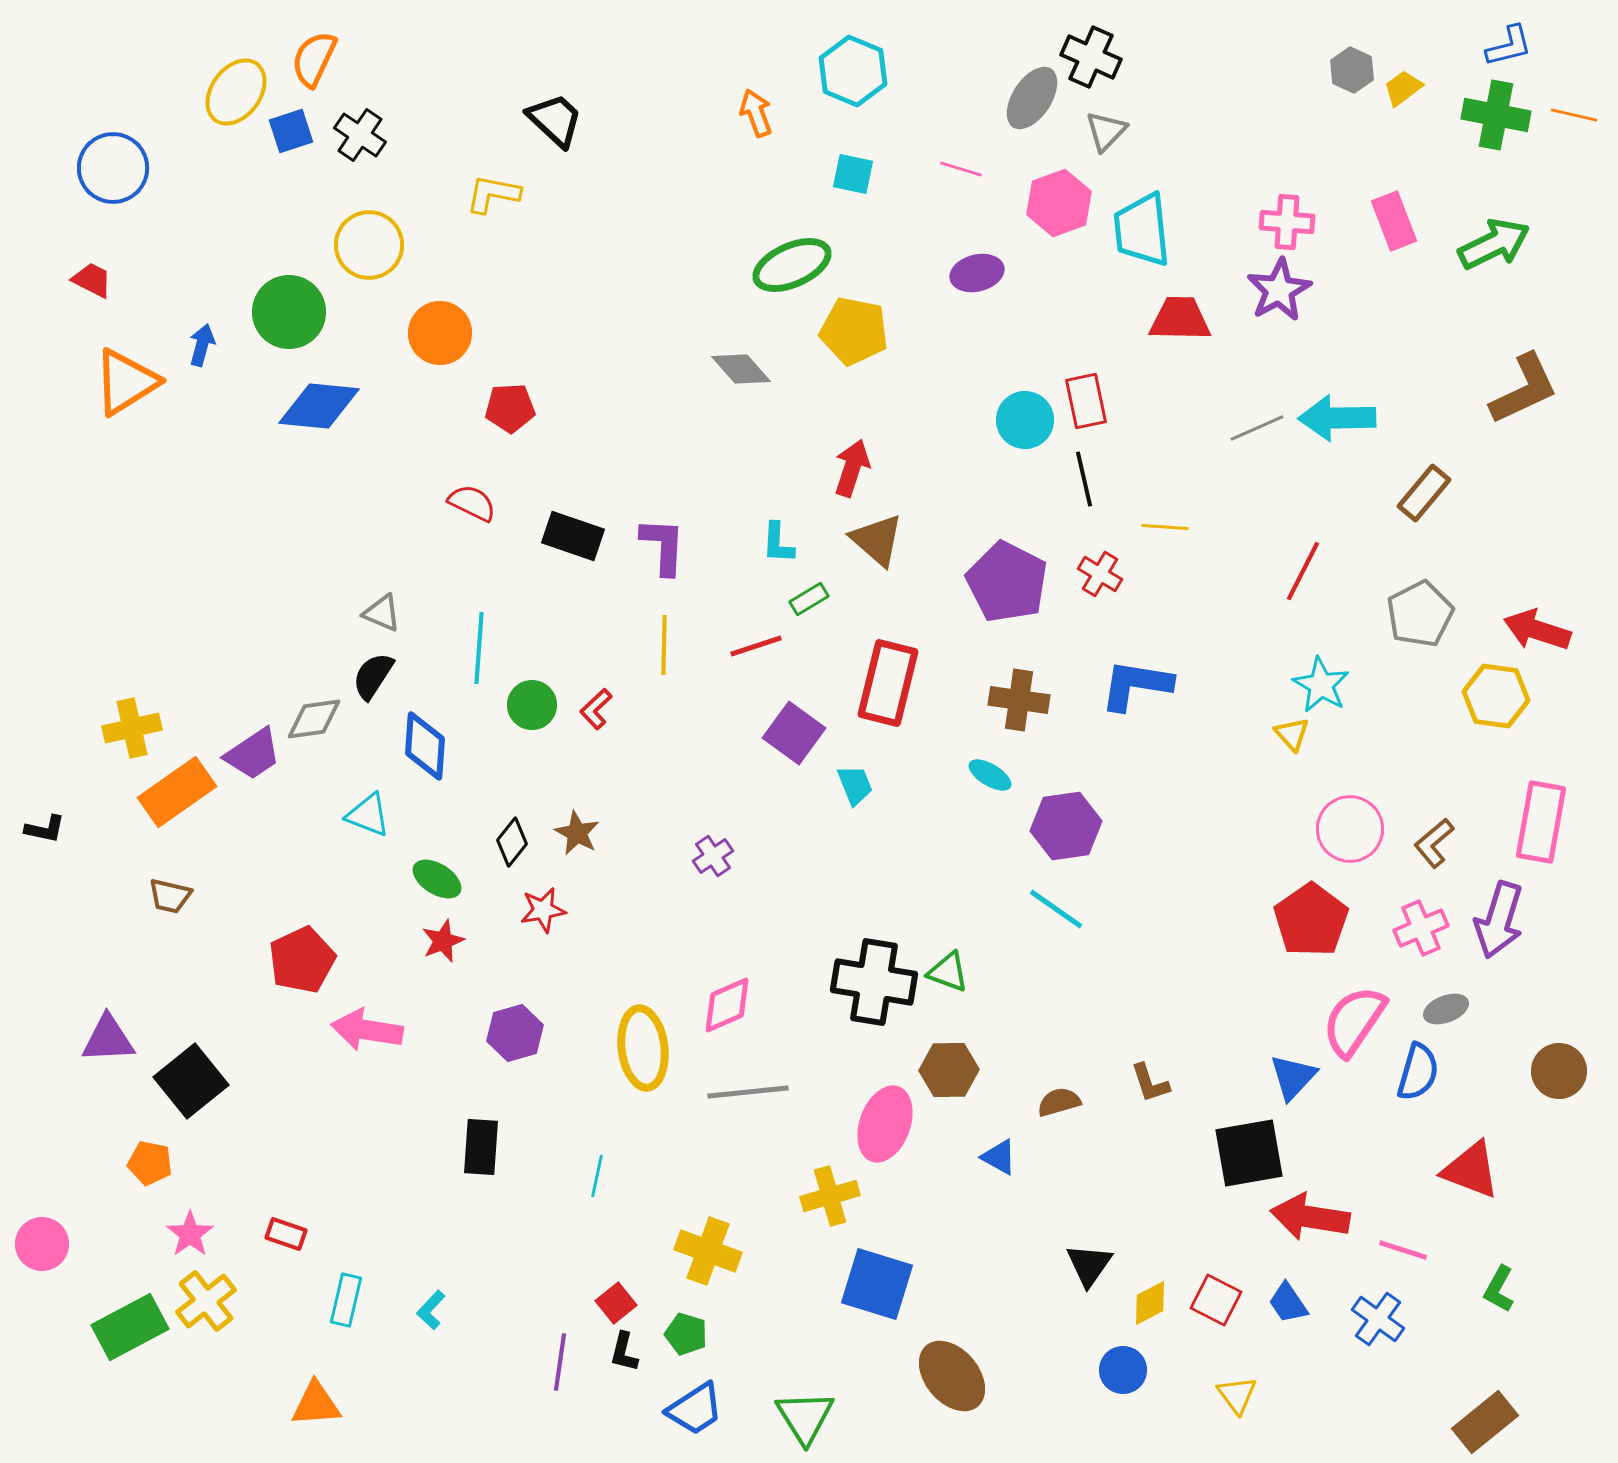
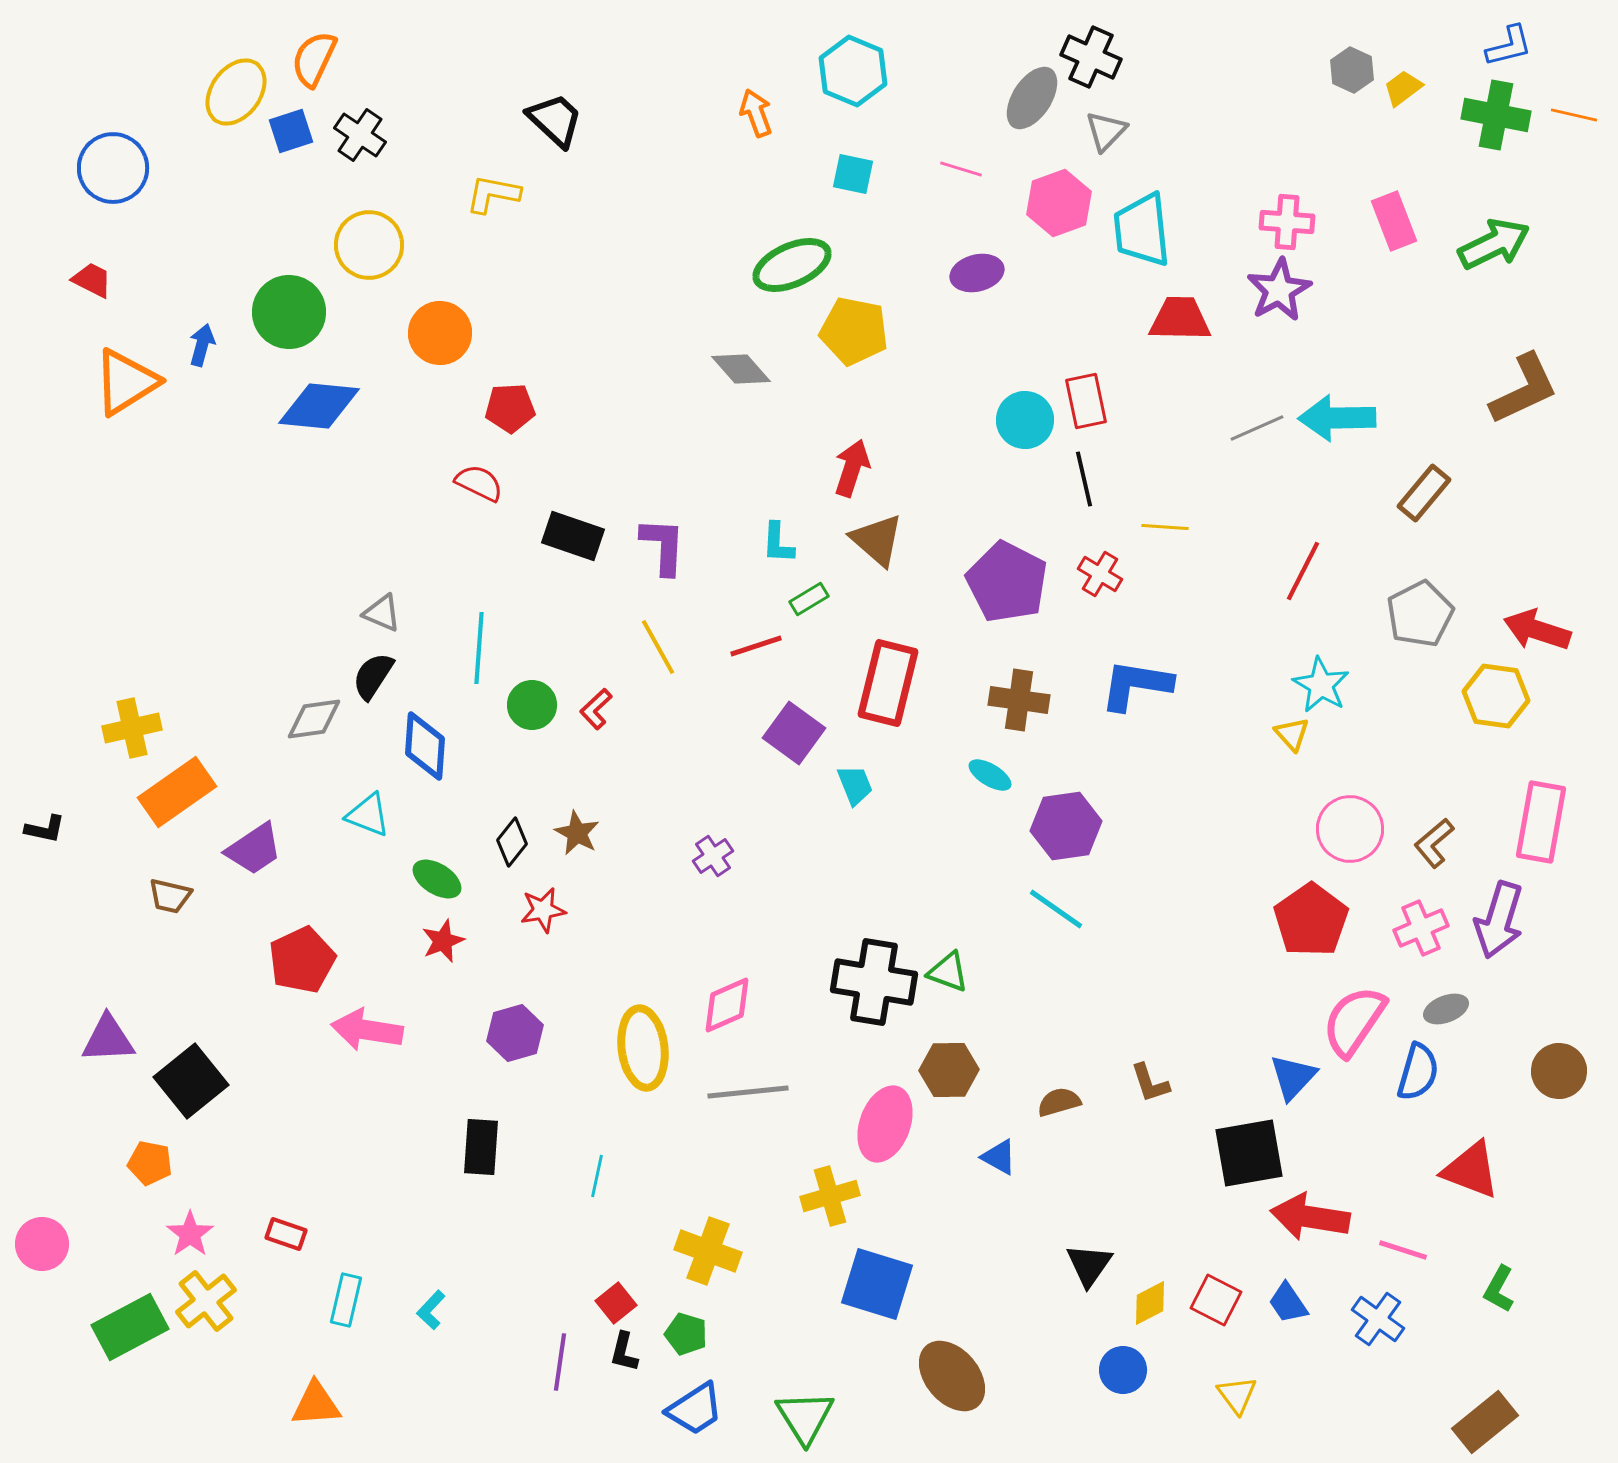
red semicircle at (472, 503): moved 7 px right, 20 px up
yellow line at (664, 645): moved 6 px left, 2 px down; rotated 30 degrees counterclockwise
purple trapezoid at (253, 754): moved 1 px right, 95 px down
